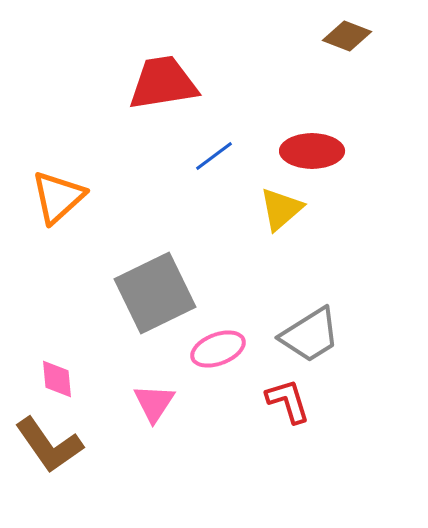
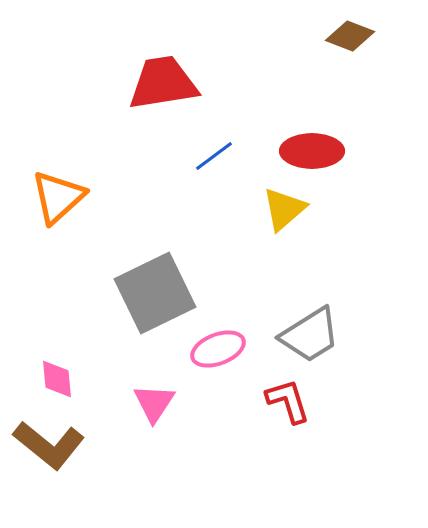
brown diamond: moved 3 px right
yellow triangle: moved 3 px right
brown L-shape: rotated 16 degrees counterclockwise
